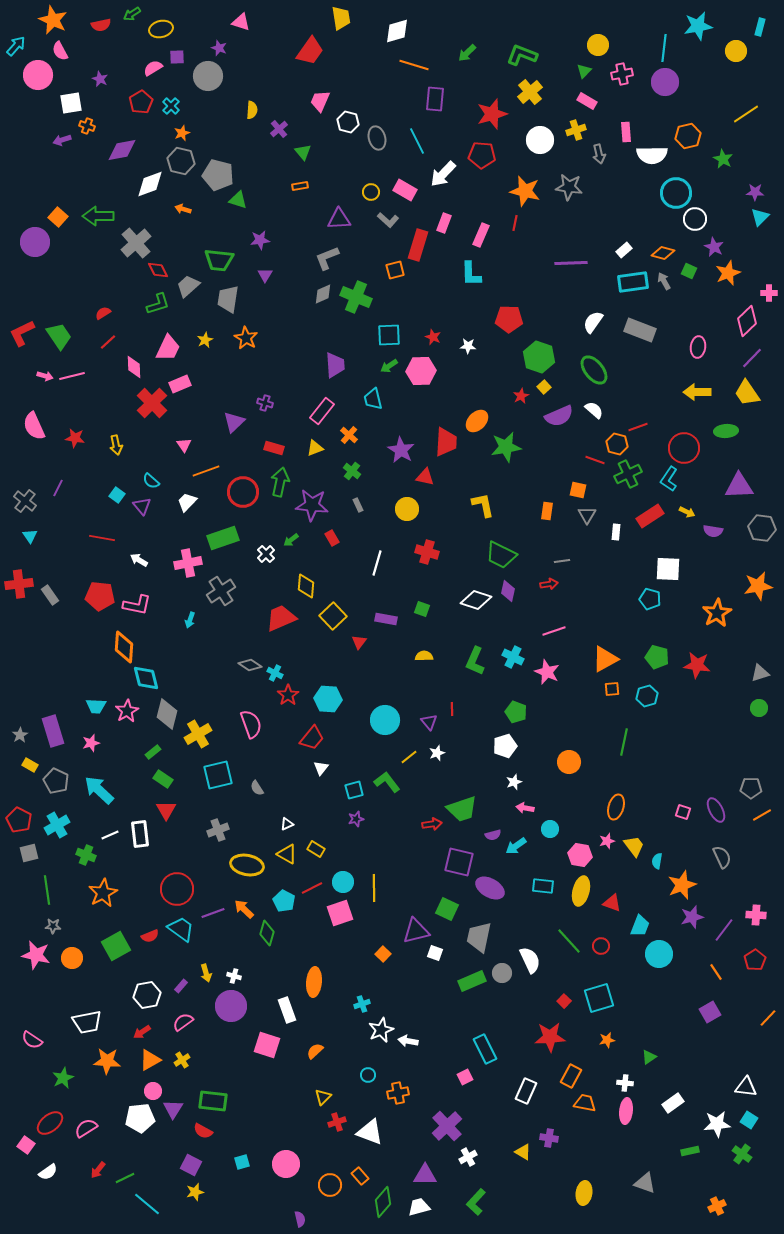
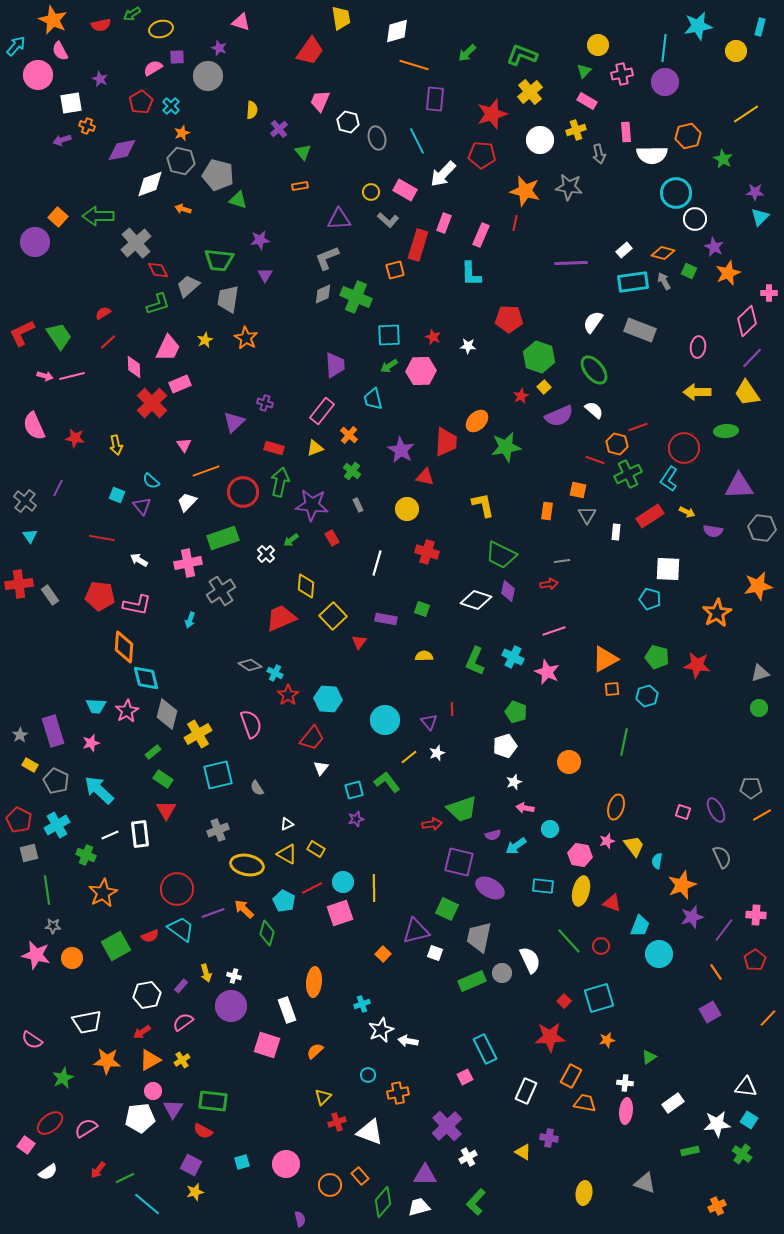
cyan square at (117, 495): rotated 14 degrees counterclockwise
